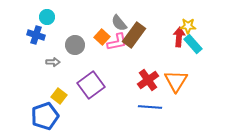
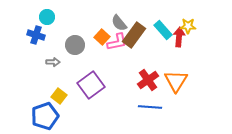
cyan rectangle: moved 30 px left, 14 px up
